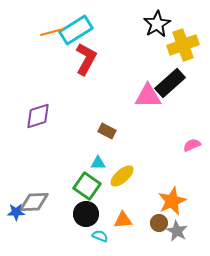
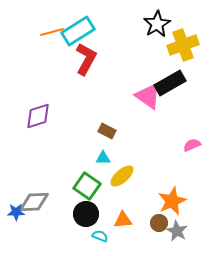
cyan rectangle: moved 2 px right, 1 px down
black rectangle: rotated 12 degrees clockwise
pink triangle: rotated 36 degrees clockwise
cyan triangle: moved 5 px right, 5 px up
